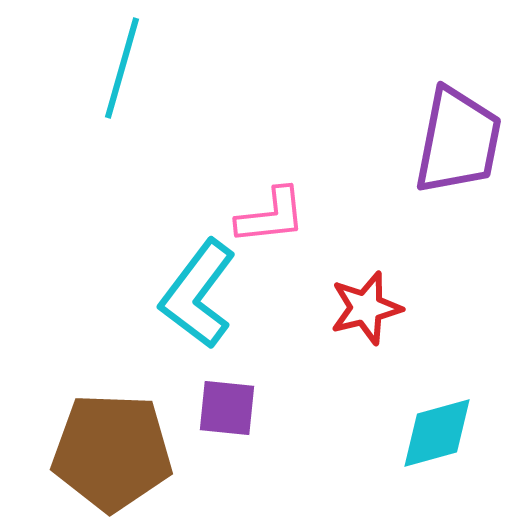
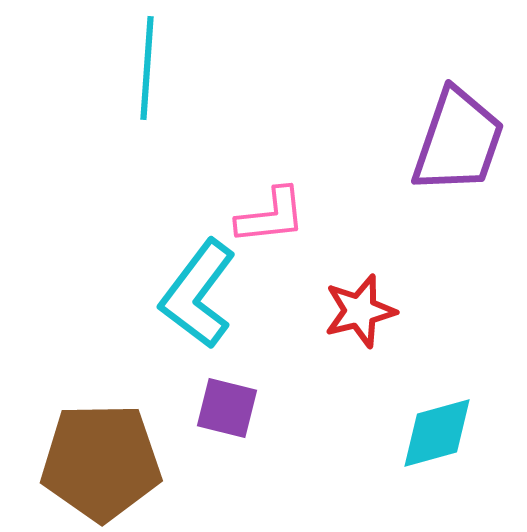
cyan line: moved 25 px right; rotated 12 degrees counterclockwise
purple trapezoid: rotated 8 degrees clockwise
red star: moved 6 px left, 3 px down
purple square: rotated 8 degrees clockwise
brown pentagon: moved 11 px left, 10 px down; rotated 3 degrees counterclockwise
